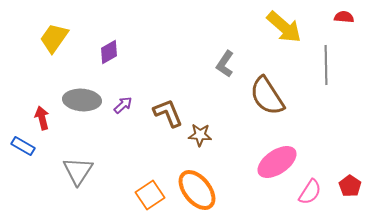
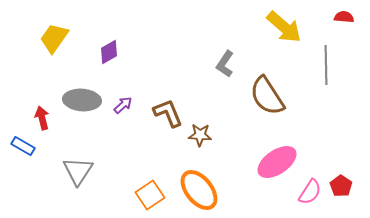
red pentagon: moved 9 px left
orange ellipse: moved 2 px right
